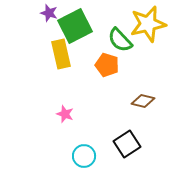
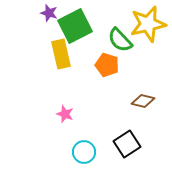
cyan circle: moved 4 px up
